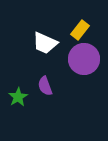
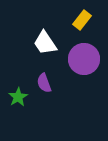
yellow rectangle: moved 2 px right, 10 px up
white trapezoid: rotated 32 degrees clockwise
purple semicircle: moved 1 px left, 3 px up
